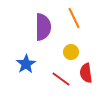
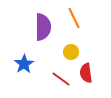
blue star: moved 2 px left
